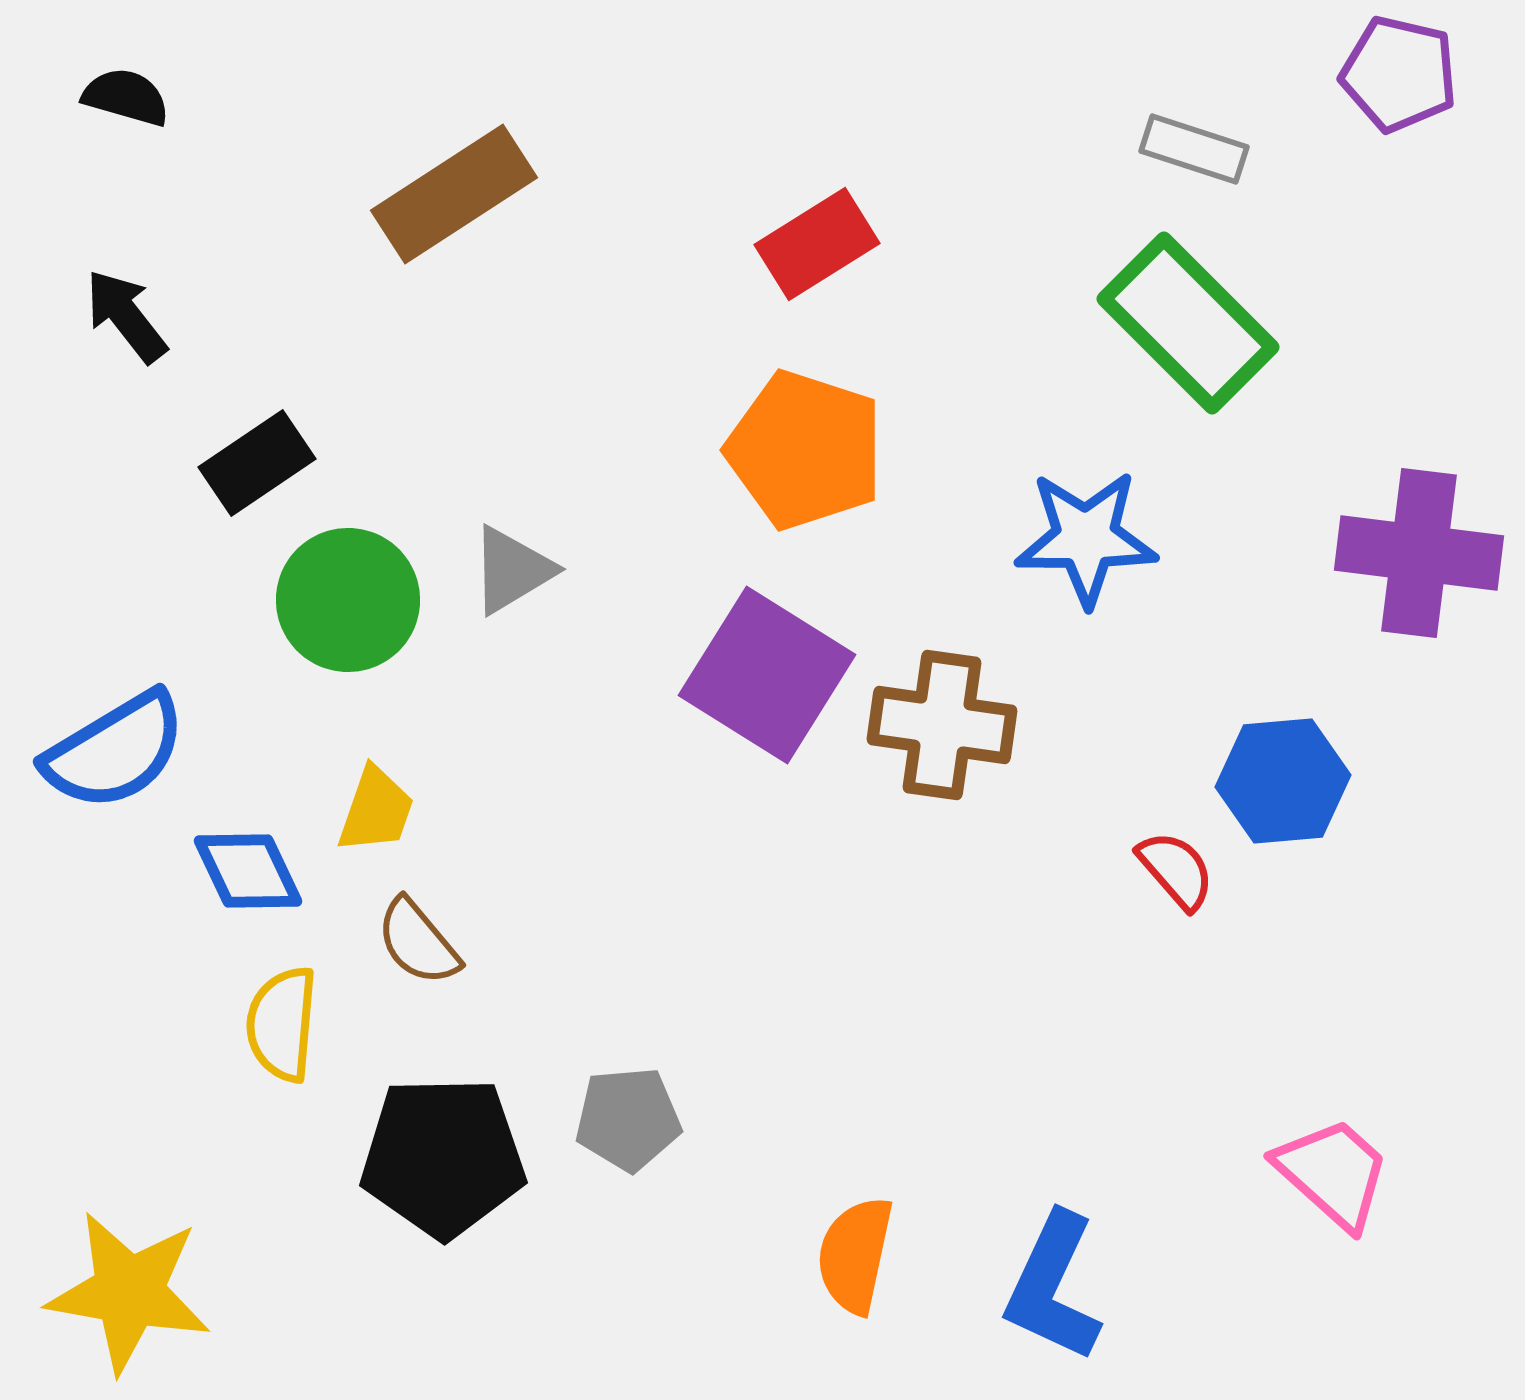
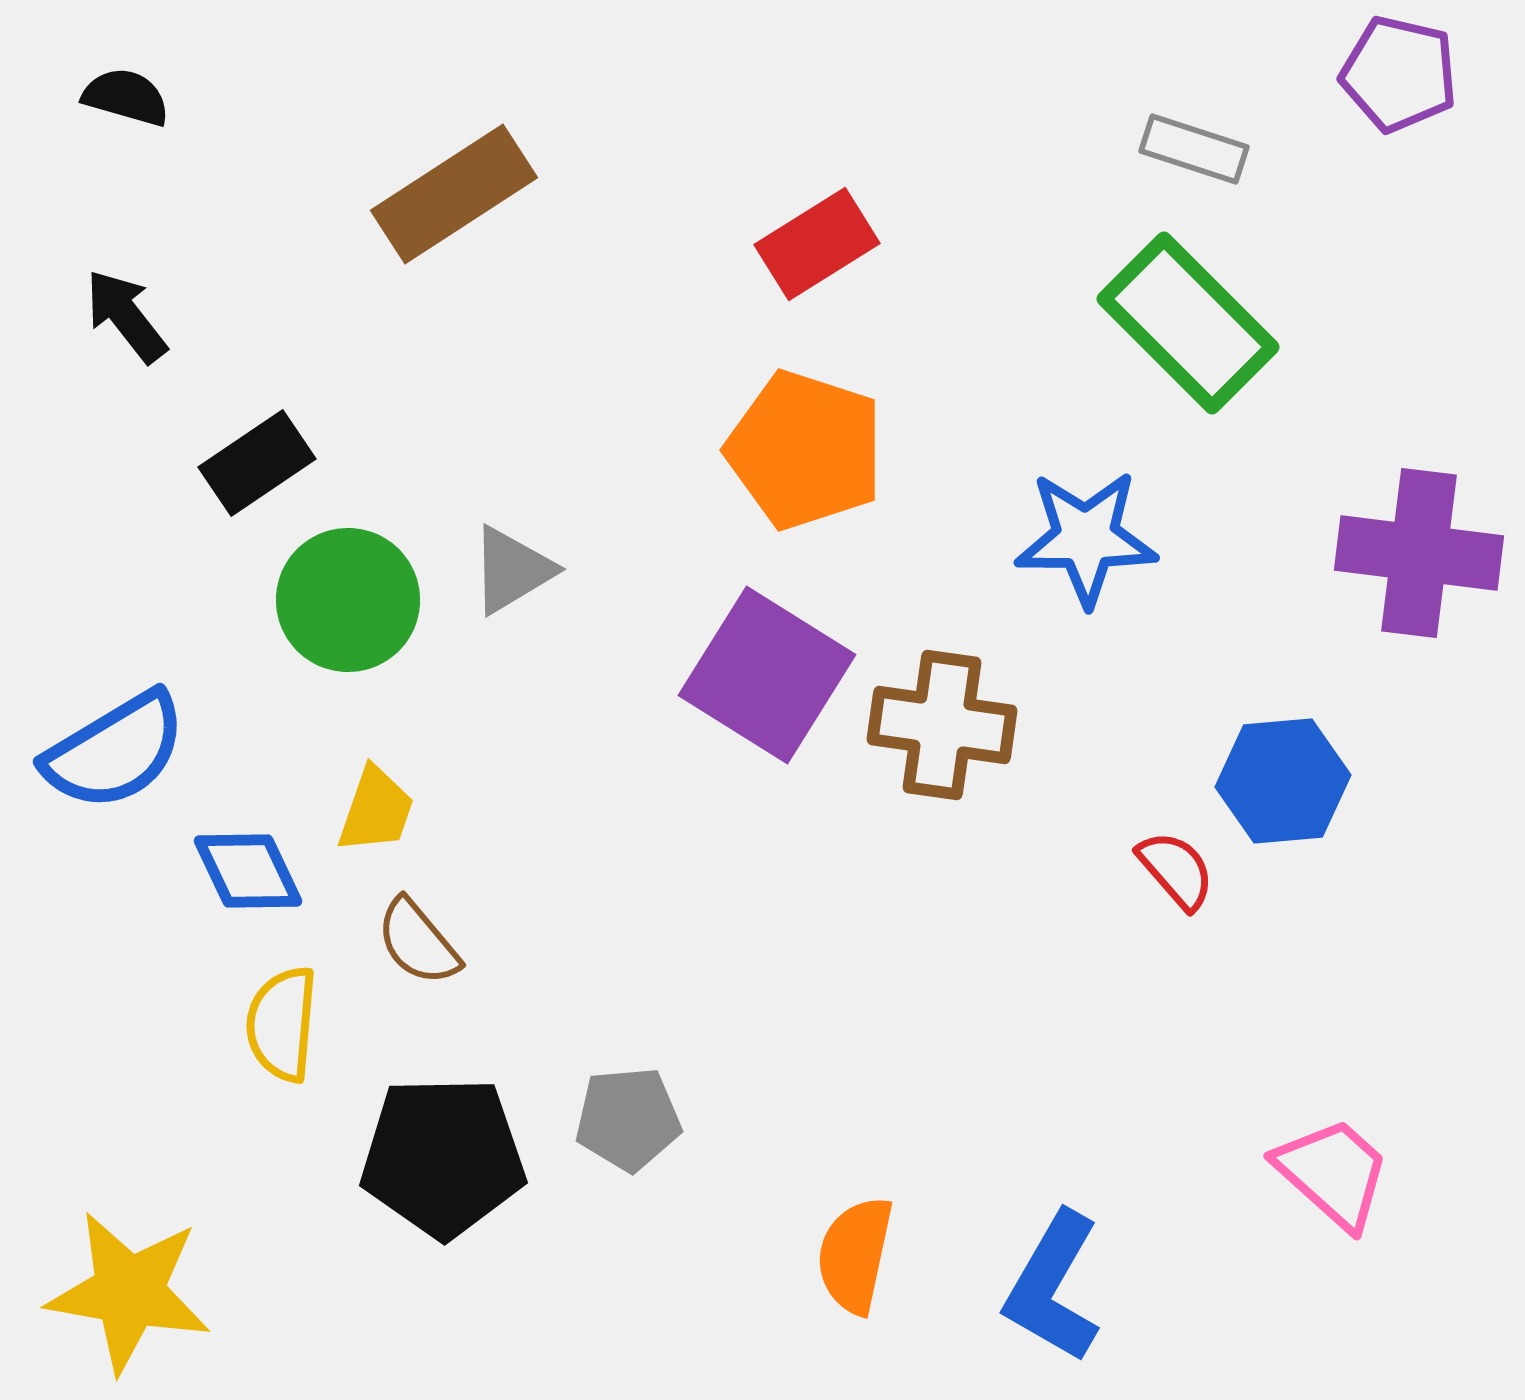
blue L-shape: rotated 5 degrees clockwise
